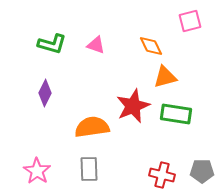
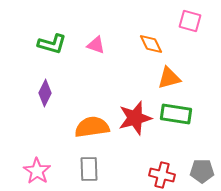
pink square: rotated 30 degrees clockwise
orange diamond: moved 2 px up
orange triangle: moved 4 px right, 1 px down
red star: moved 2 px right, 12 px down; rotated 8 degrees clockwise
